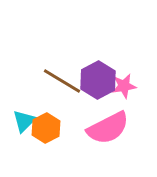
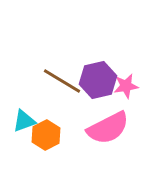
purple hexagon: rotated 15 degrees clockwise
pink star: moved 2 px right
cyan triangle: rotated 25 degrees clockwise
orange hexagon: moved 7 px down
